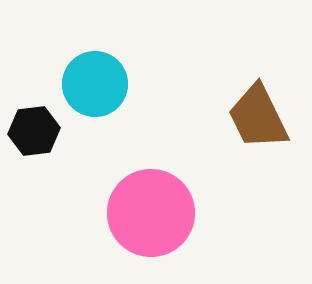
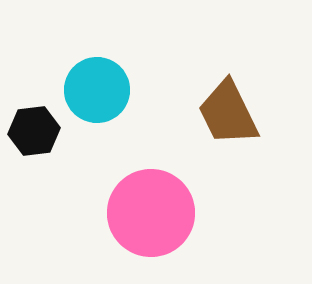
cyan circle: moved 2 px right, 6 px down
brown trapezoid: moved 30 px left, 4 px up
